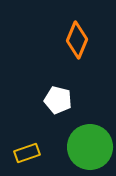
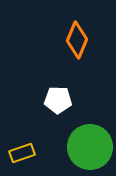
white pentagon: rotated 12 degrees counterclockwise
yellow rectangle: moved 5 px left
